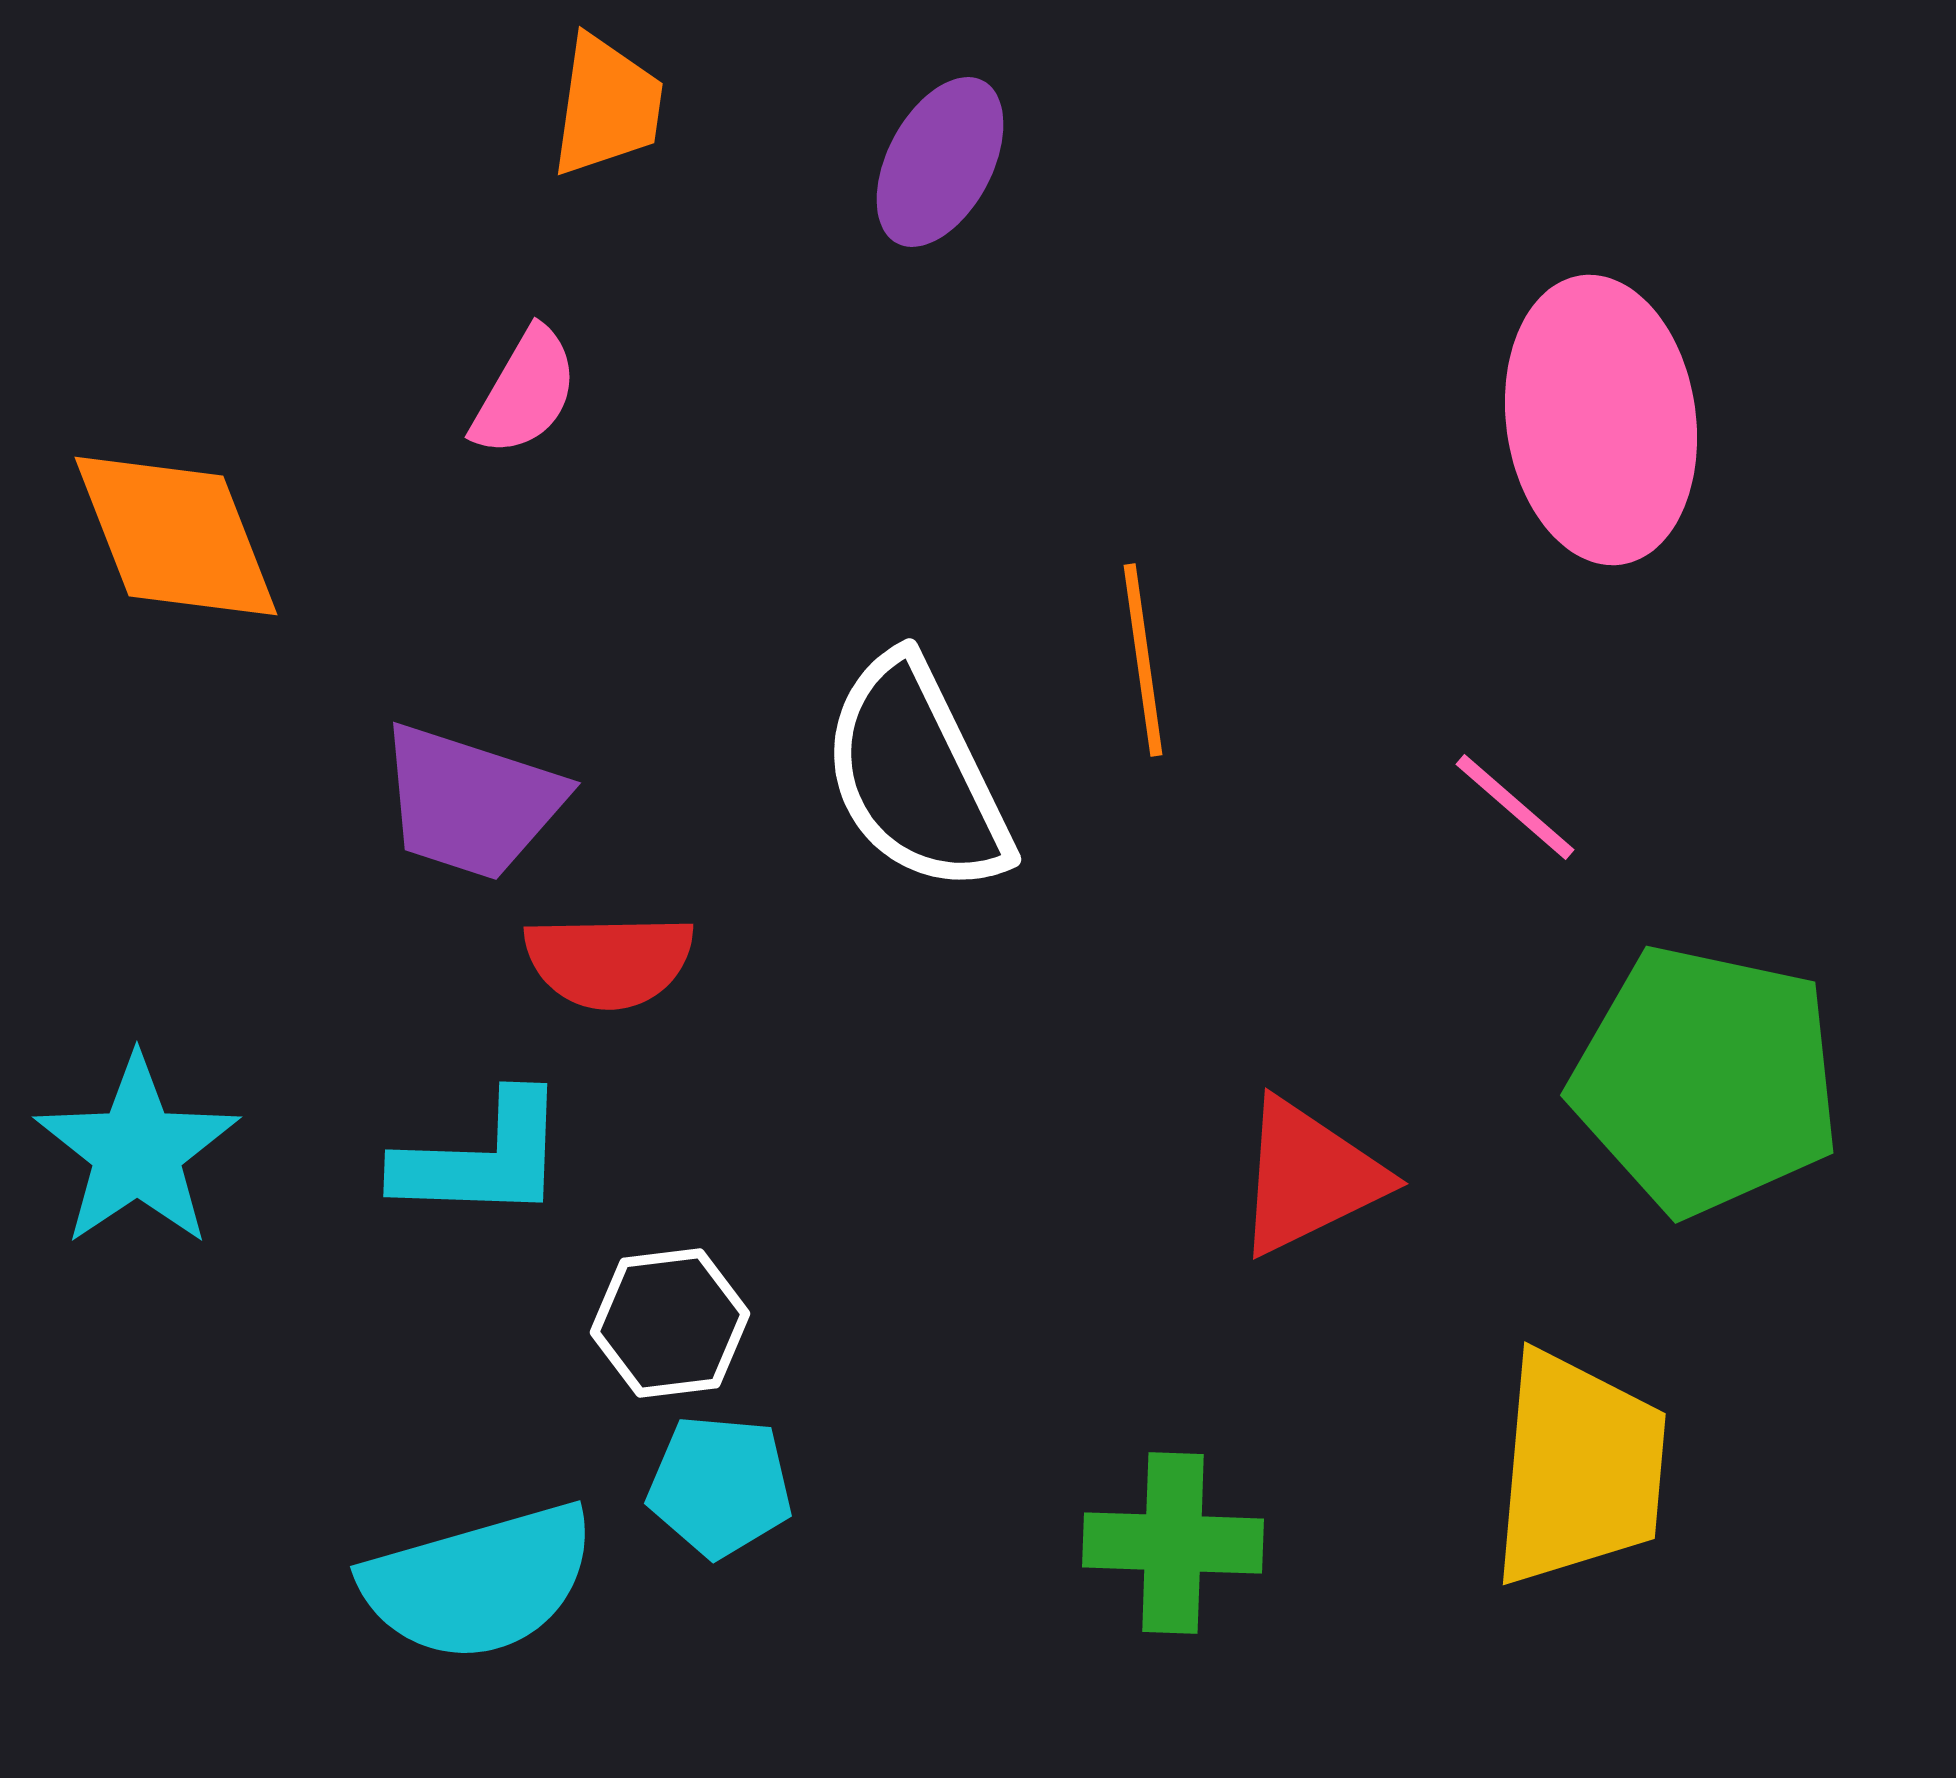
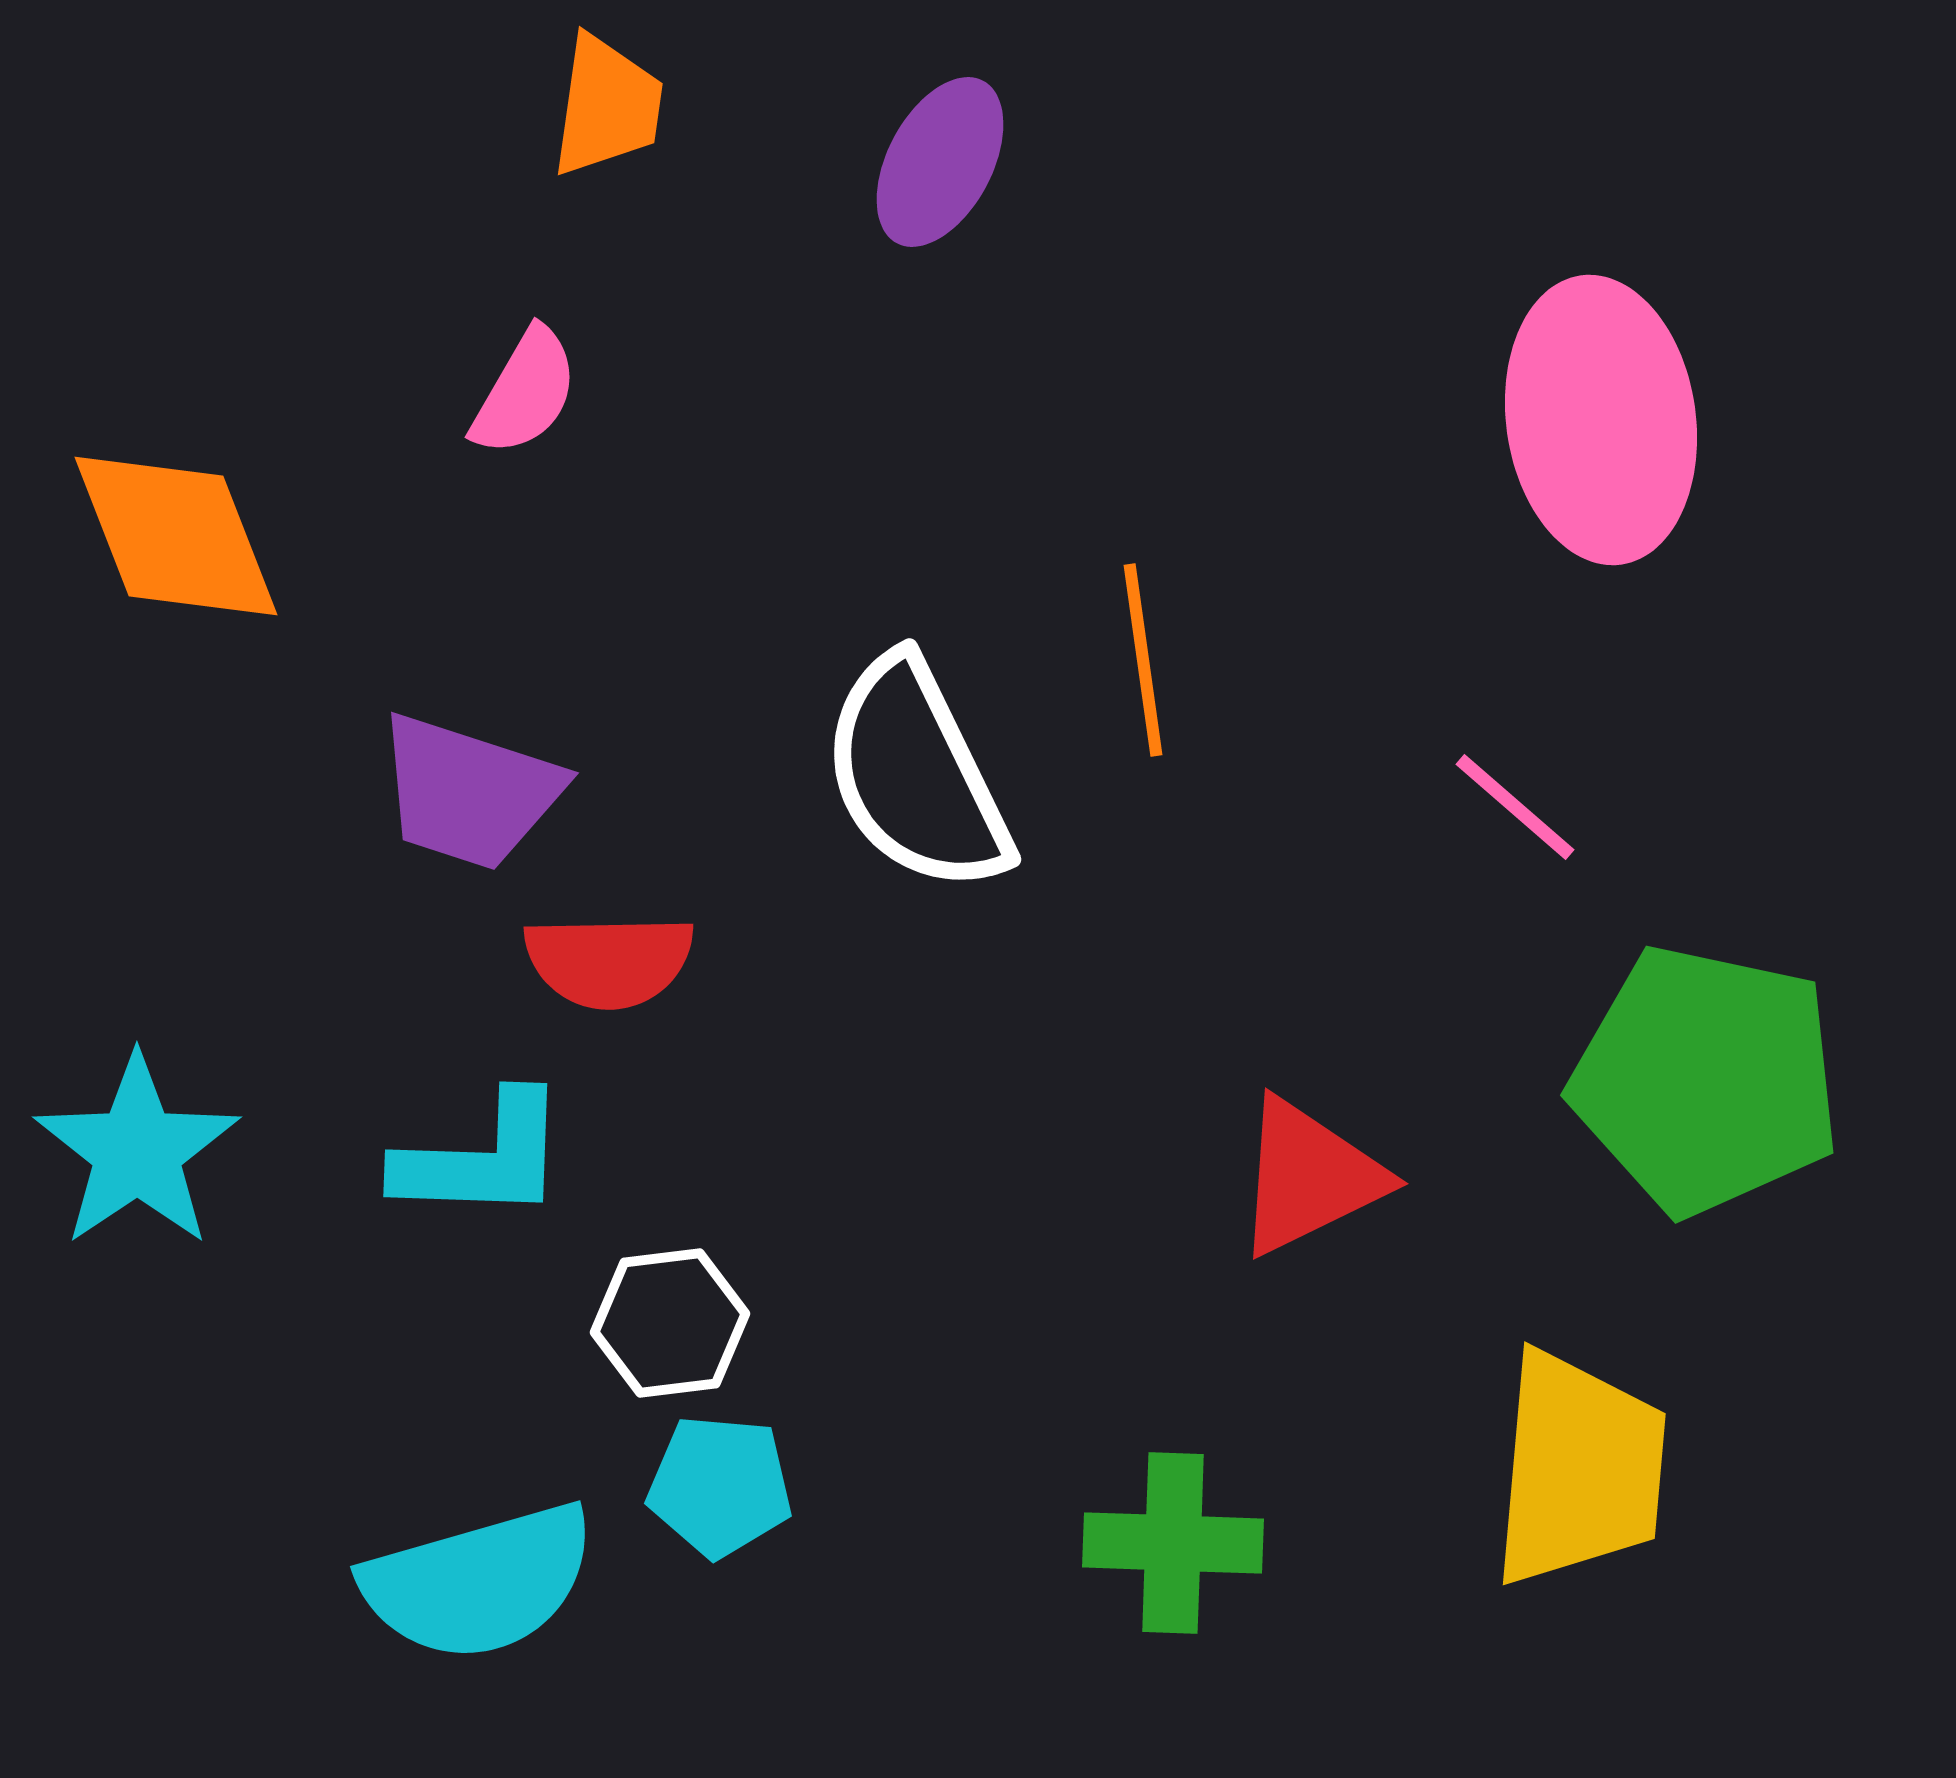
purple trapezoid: moved 2 px left, 10 px up
